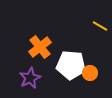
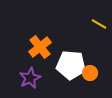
yellow line: moved 1 px left, 2 px up
